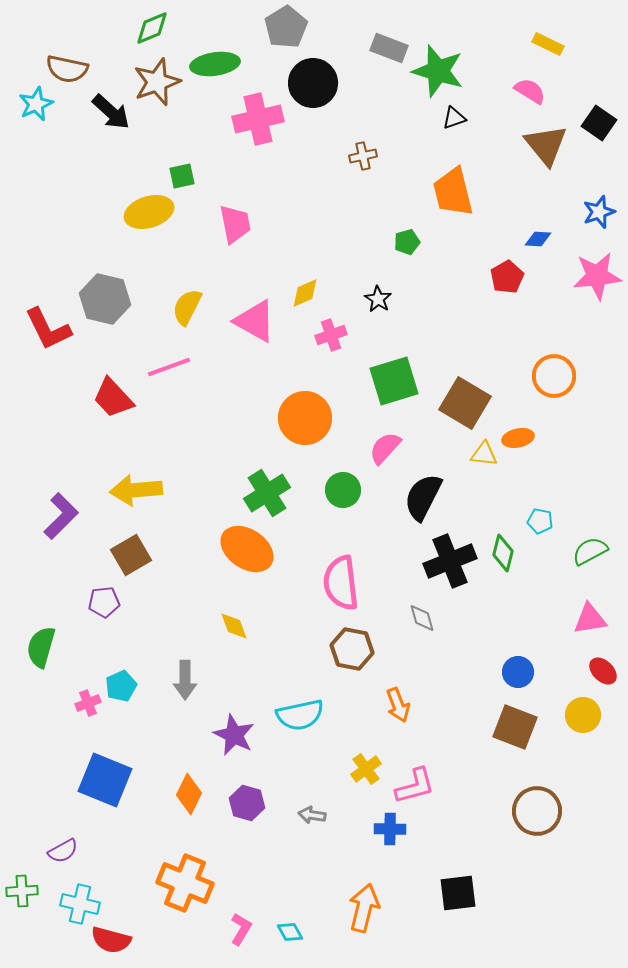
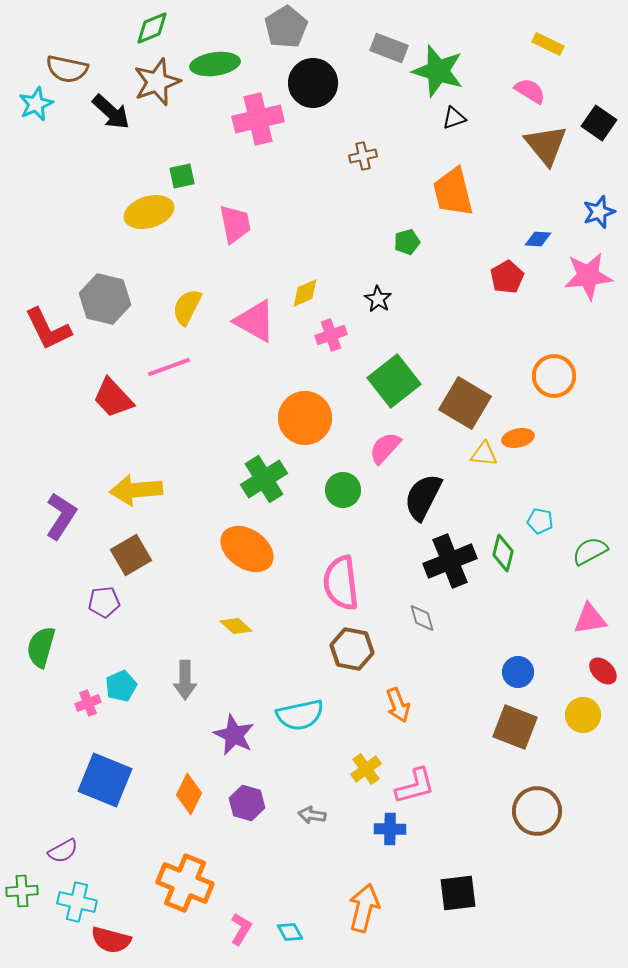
pink star at (597, 276): moved 9 px left
green square at (394, 381): rotated 21 degrees counterclockwise
green cross at (267, 493): moved 3 px left, 14 px up
purple L-shape at (61, 516): rotated 12 degrees counterclockwise
yellow diamond at (234, 626): moved 2 px right; rotated 28 degrees counterclockwise
cyan cross at (80, 904): moved 3 px left, 2 px up
